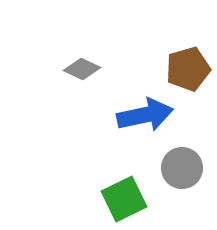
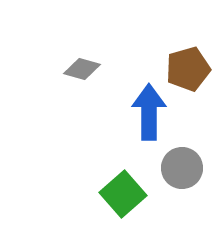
gray diamond: rotated 9 degrees counterclockwise
blue arrow: moved 4 px right, 3 px up; rotated 78 degrees counterclockwise
green square: moved 1 px left, 5 px up; rotated 15 degrees counterclockwise
